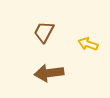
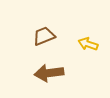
brown trapezoid: moved 4 px down; rotated 40 degrees clockwise
